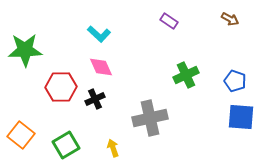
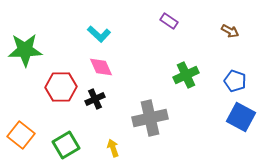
brown arrow: moved 12 px down
blue square: rotated 24 degrees clockwise
